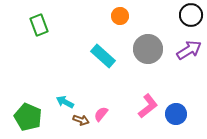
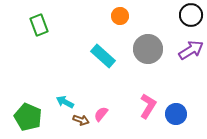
purple arrow: moved 2 px right
pink L-shape: rotated 20 degrees counterclockwise
